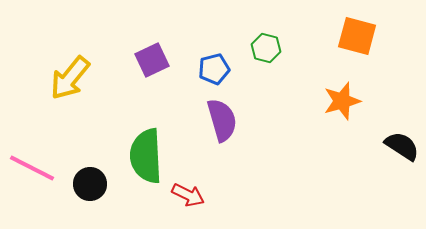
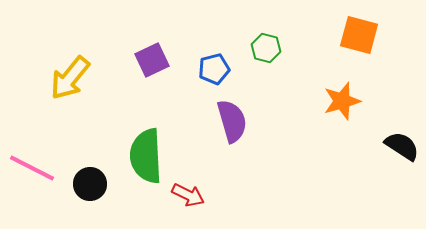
orange square: moved 2 px right, 1 px up
purple semicircle: moved 10 px right, 1 px down
